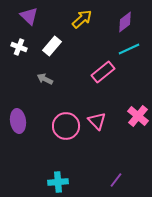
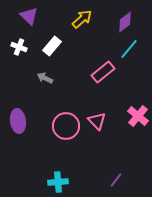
cyan line: rotated 25 degrees counterclockwise
gray arrow: moved 1 px up
